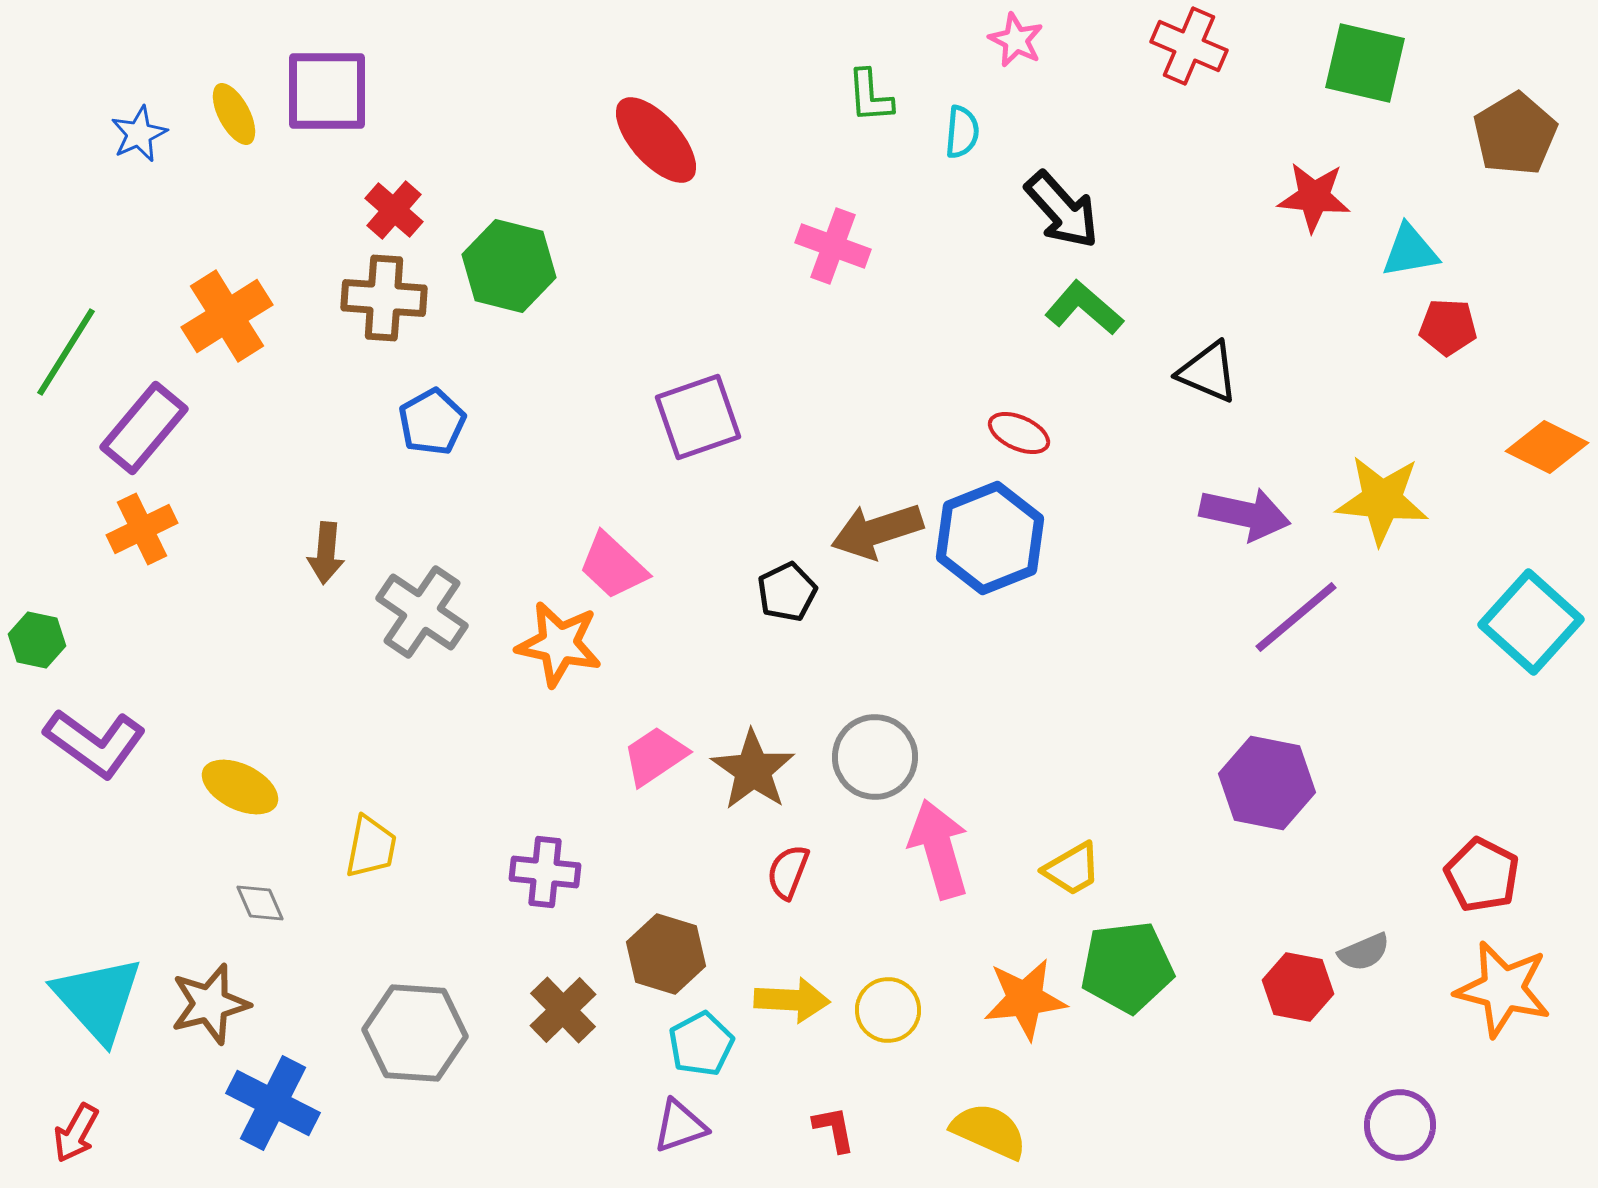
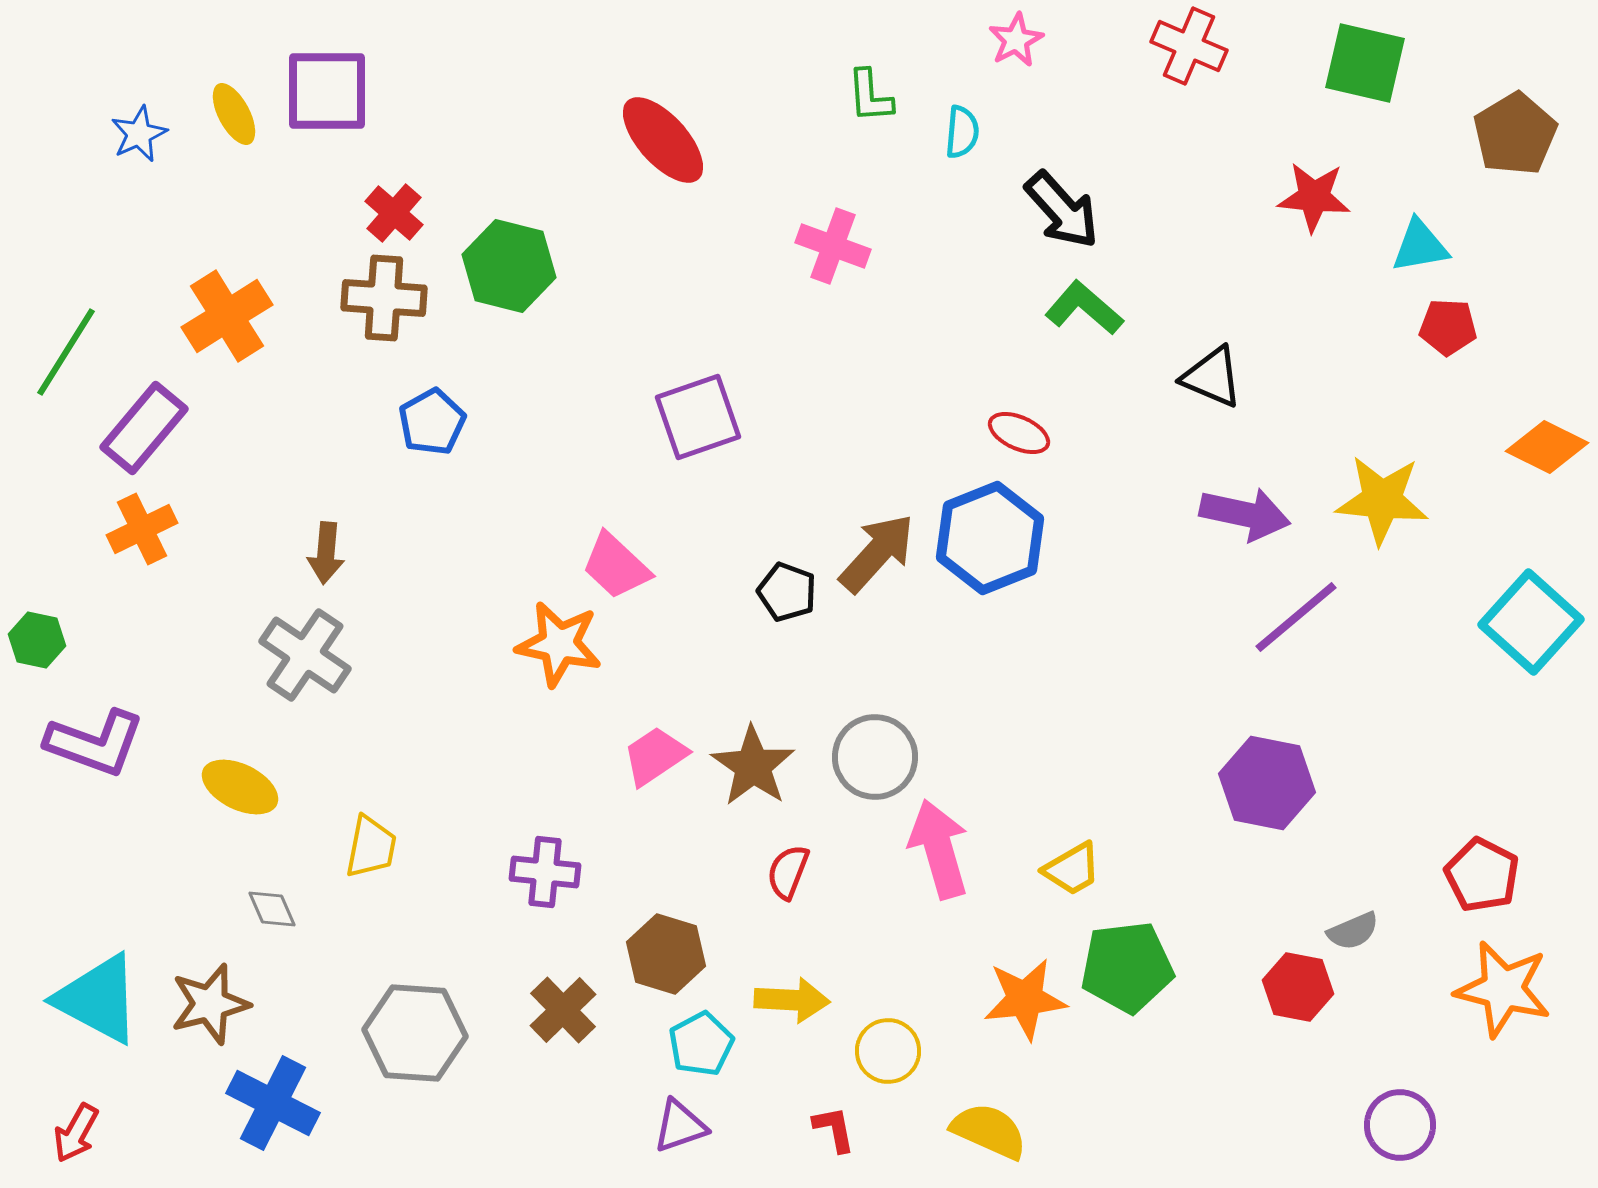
pink star at (1016, 40): rotated 18 degrees clockwise
red ellipse at (656, 140): moved 7 px right
red cross at (394, 210): moved 3 px down
cyan triangle at (1410, 251): moved 10 px right, 5 px up
black triangle at (1208, 372): moved 4 px right, 5 px down
brown arrow at (877, 531): moved 22 px down; rotated 150 degrees clockwise
pink trapezoid at (613, 566): moved 3 px right
black pentagon at (787, 592): rotated 26 degrees counterclockwise
gray cross at (422, 612): moved 117 px left, 43 px down
purple L-shape at (95, 743): rotated 16 degrees counterclockwise
brown star at (753, 770): moved 4 px up
gray diamond at (260, 903): moved 12 px right, 6 px down
gray semicircle at (1364, 952): moved 11 px left, 21 px up
cyan triangle at (98, 999): rotated 20 degrees counterclockwise
yellow circle at (888, 1010): moved 41 px down
